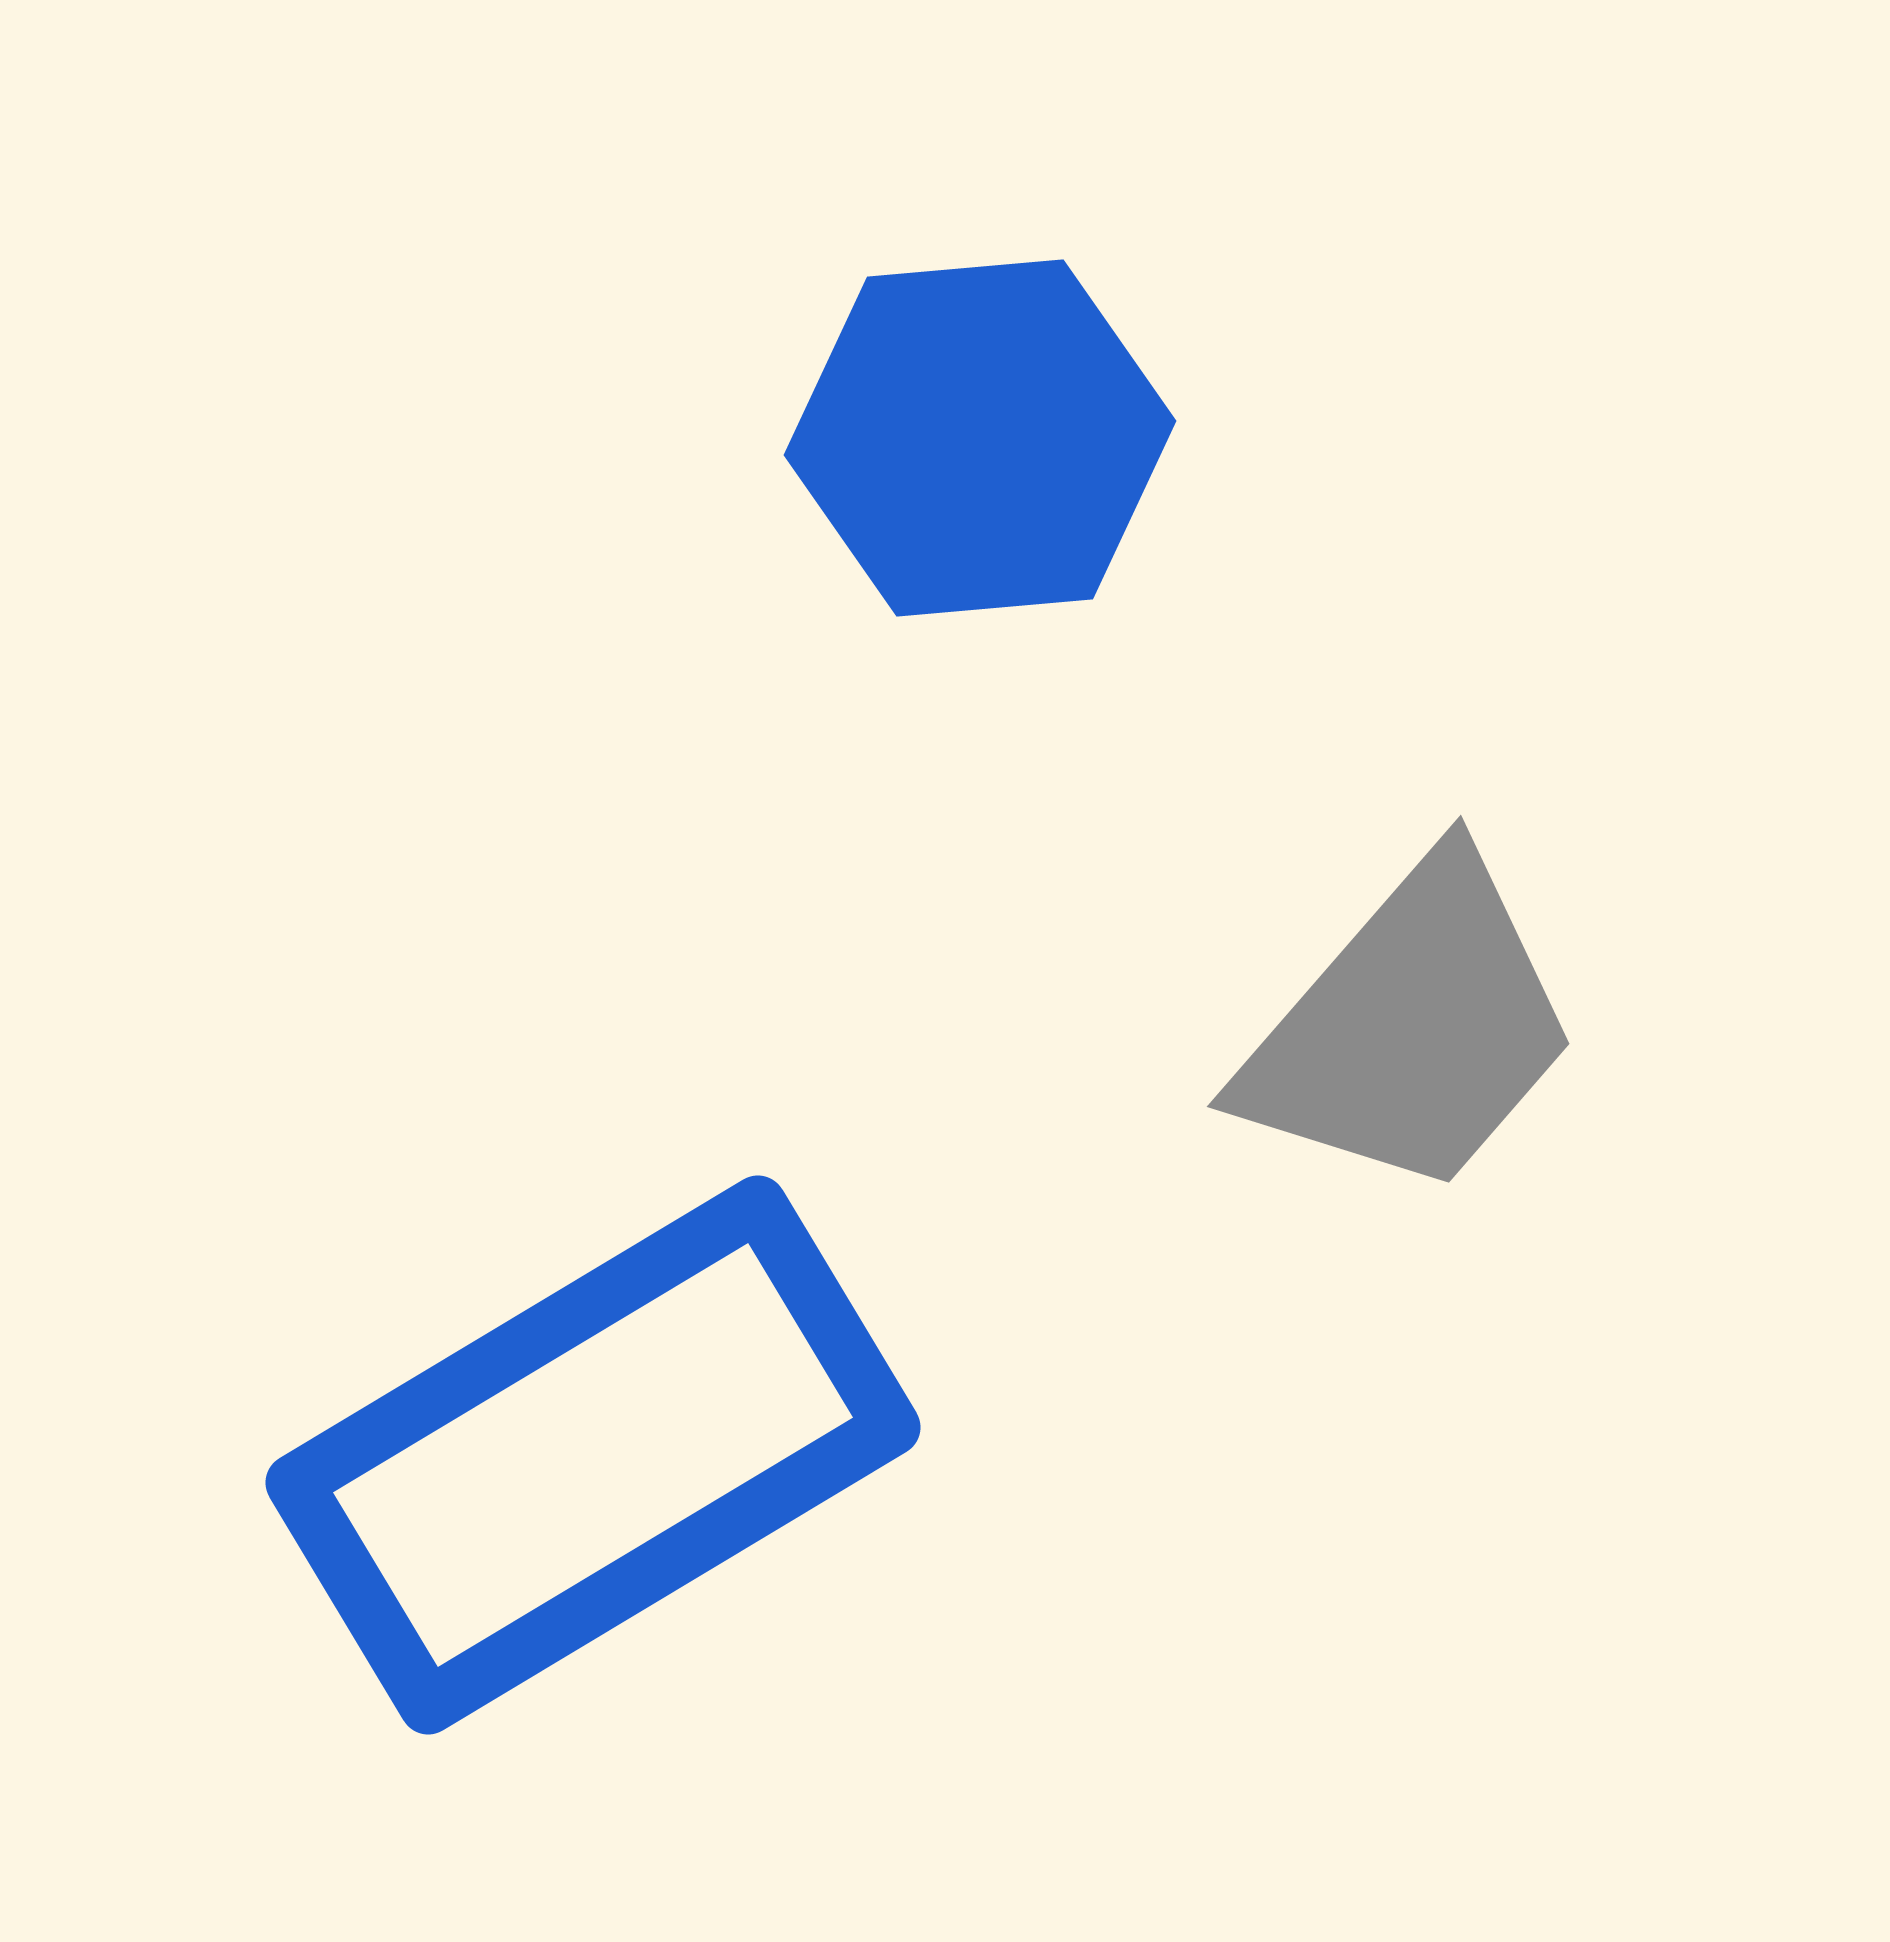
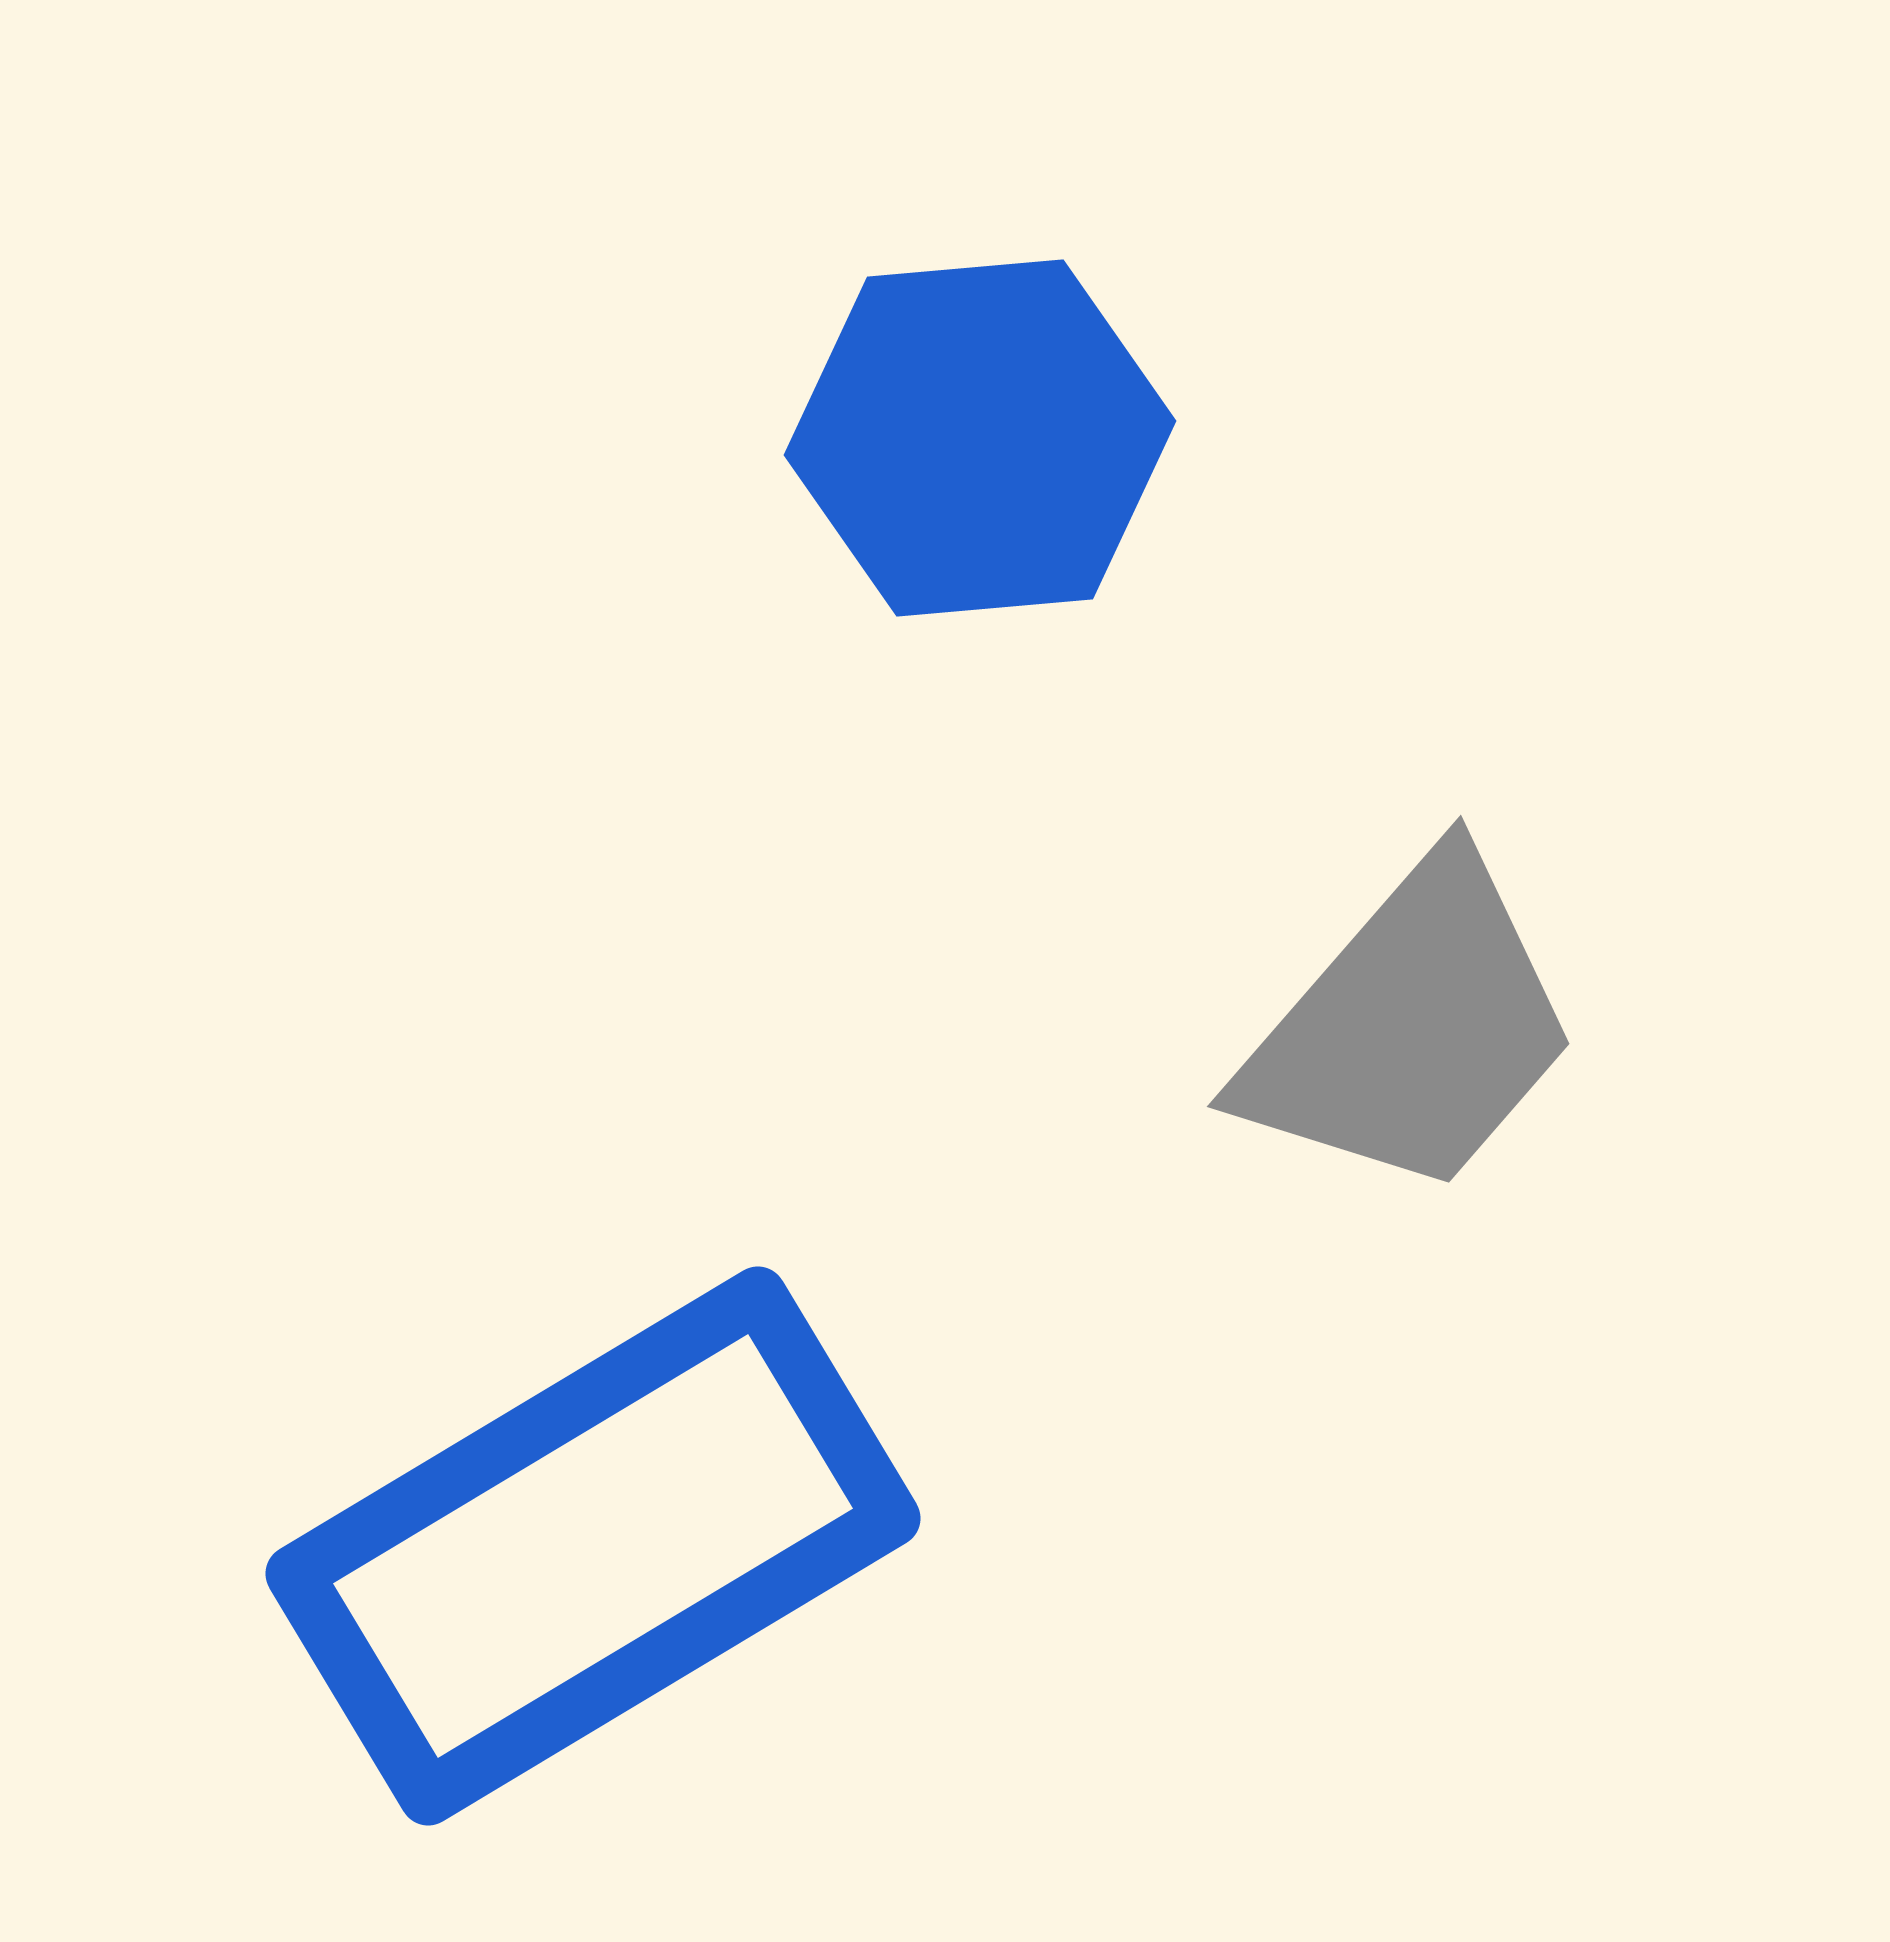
blue rectangle: moved 91 px down
